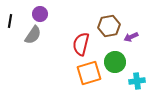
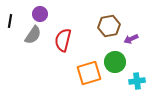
purple arrow: moved 2 px down
red semicircle: moved 18 px left, 4 px up
